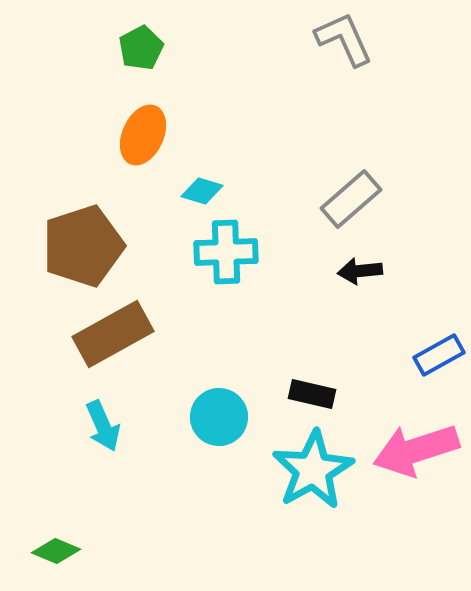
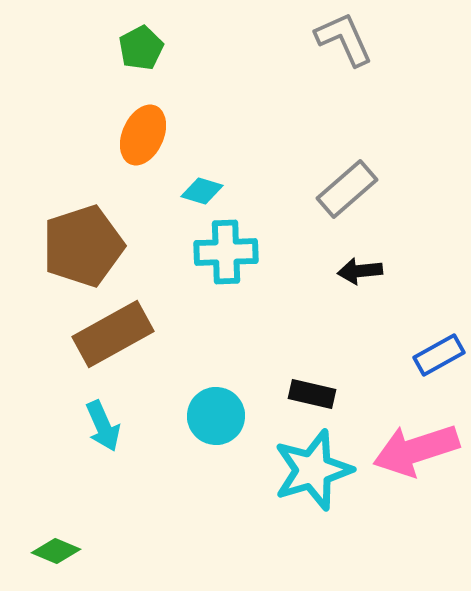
gray rectangle: moved 4 px left, 10 px up
cyan circle: moved 3 px left, 1 px up
cyan star: rotated 12 degrees clockwise
